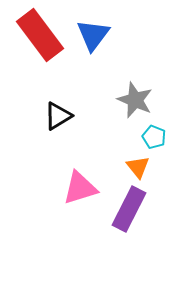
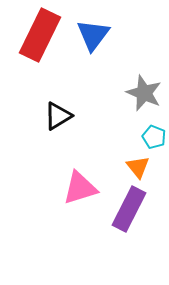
red rectangle: rotated 63 degrees clockwise
gray star: moved 9 px right, 7 px up
